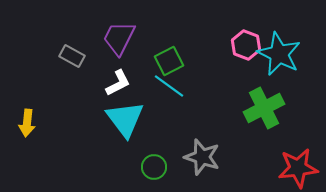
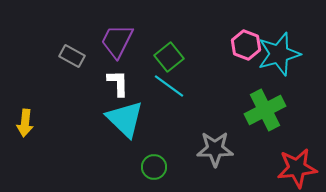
purple trapezoid: moved 2 px left, 3 px down
cyan star: rotated 30 degrees clockwise
green square: moved 4 px up; rotated 12 degrees counterclockwise
white L-shape: rotated 64 degrees counterclockwise
green cross: moved 1 px right, 2 px down
cyan triangle: rotated 9 degrees counterclockwise
yellow arrow: moved 2 px left
gray star: moved 13 px right, 8 px up; rotated 18 degrees counterclockwise
red star: moved 1 px left
